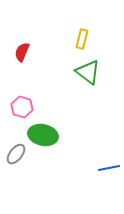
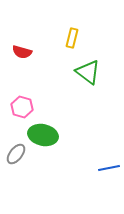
yellow rectangle: moved 10 px left, 1 px up
red semicircle: rotated 96 degrees counterclockwise
